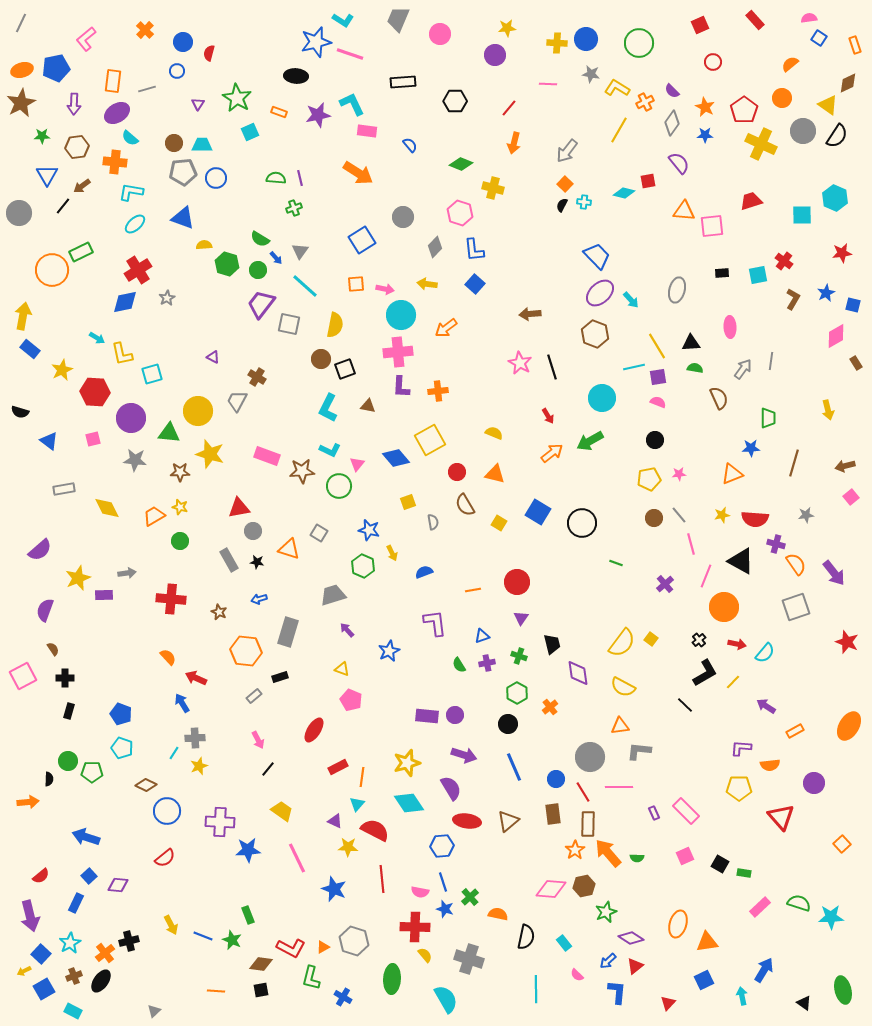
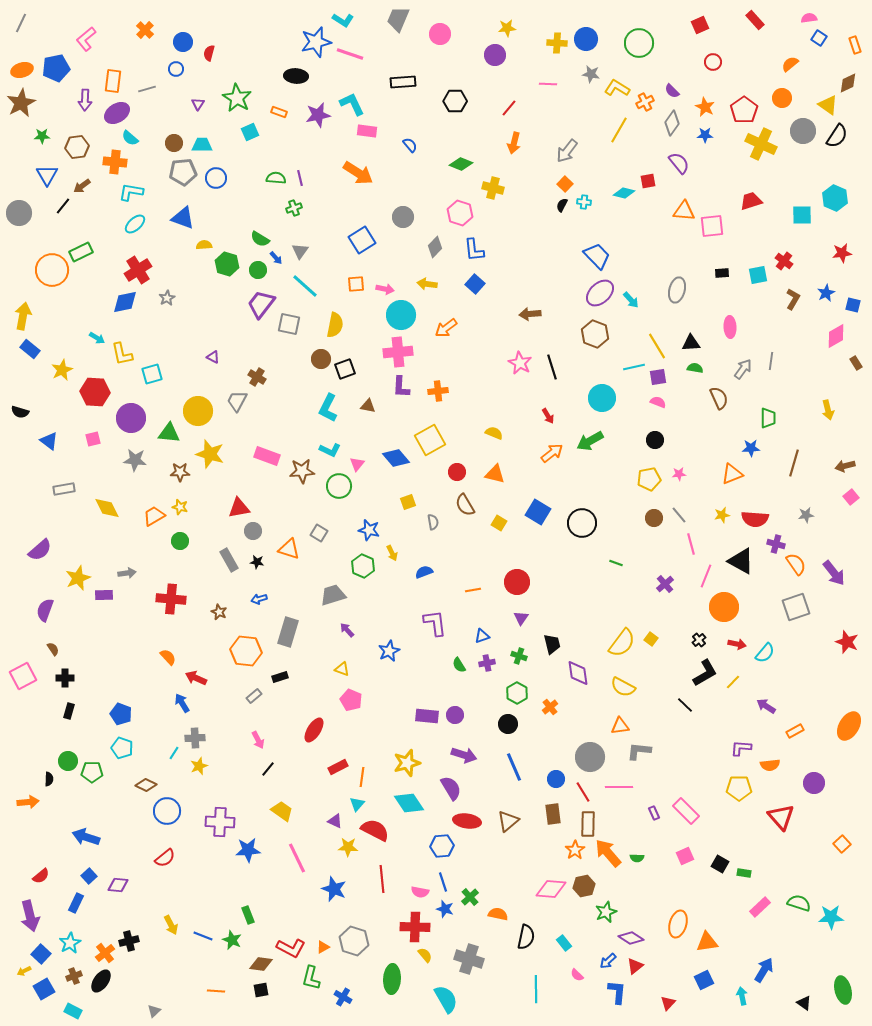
blue circle at (177, 71): moved 1 px left, 2 px up
purple arrow at (74, 104): moved 11 px right, 4 px up
